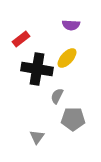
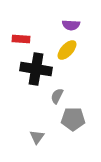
red rectangle: rotated 42 degrees clockwise
yellow ellipse: moved 8 px up
black cross: moved 1 px left
